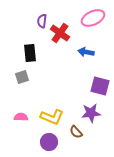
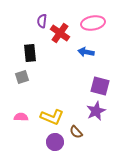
pink ellipse: moved 5 px down; rotated 15 degrees clockwise
purple star: moved 5 px right, 2 px up; rotated 18 degrees counterclockwise
purple circle: moved 6 px right
